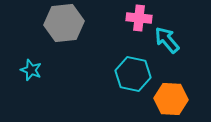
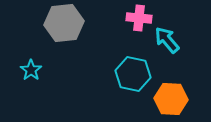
cyan star: rotated 15 degrees clockwise
